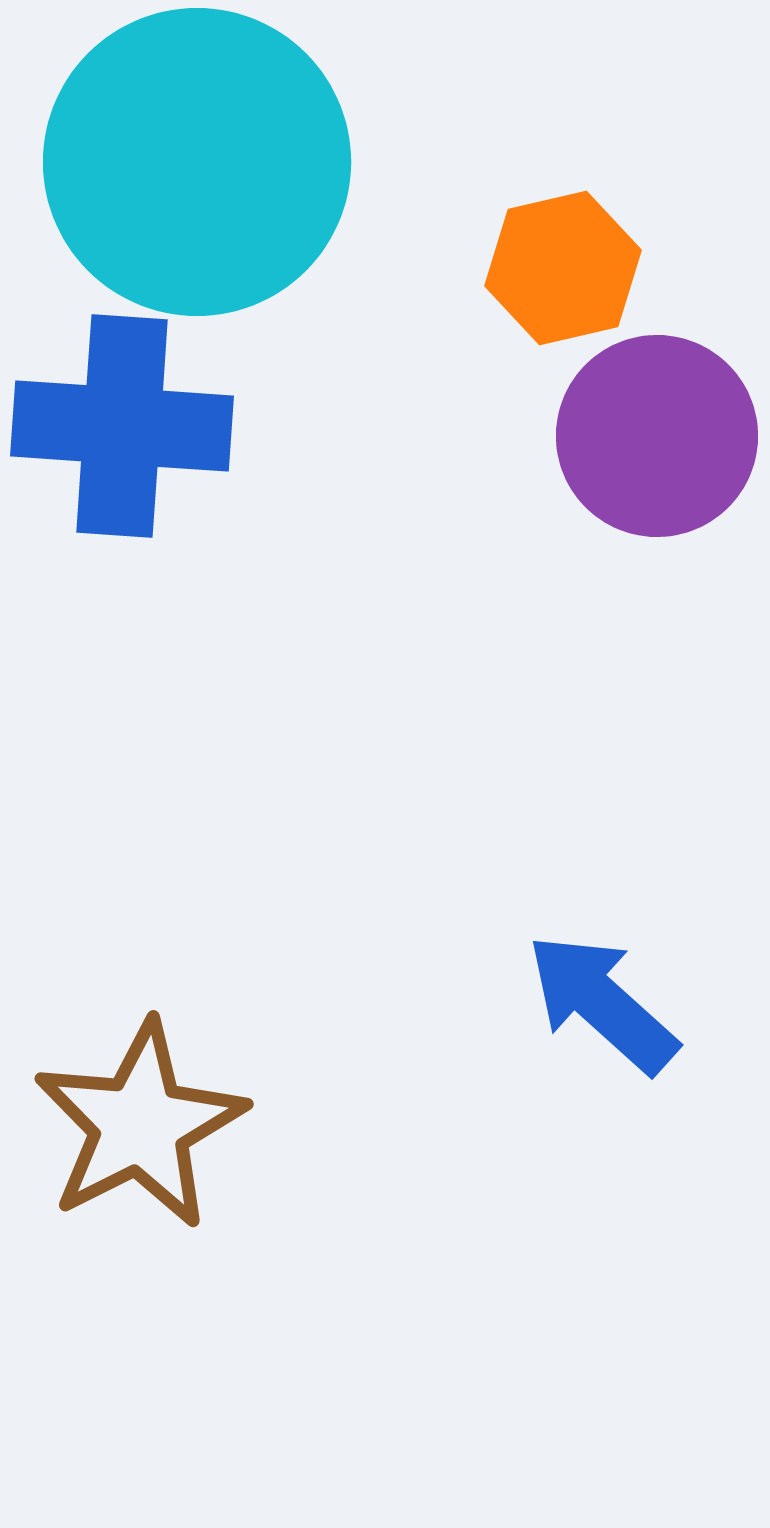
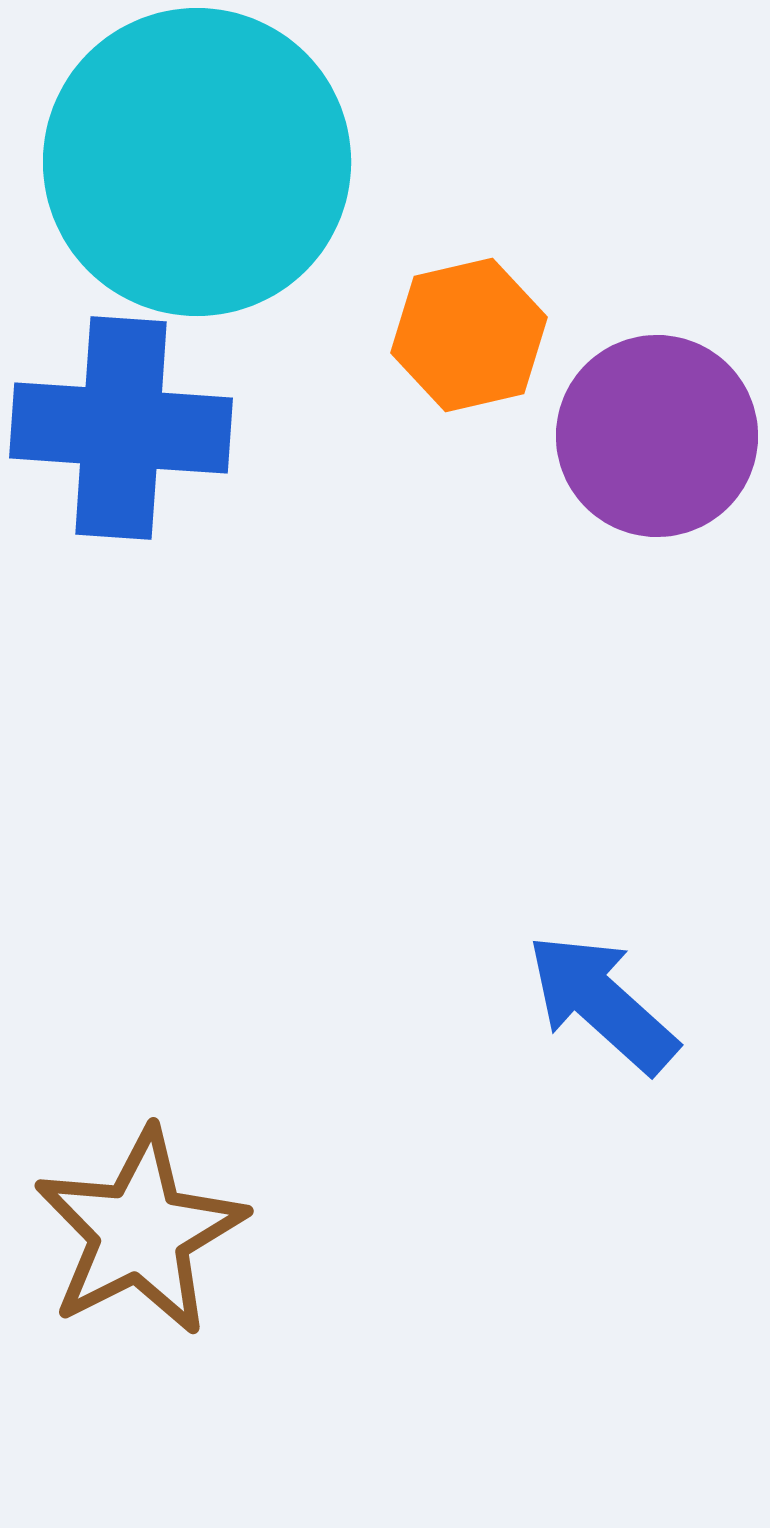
orange hexagon: moved 94 px left, 67 px down
blue cross: moved 1 px left, 2 px down
brown star: moved 107 px down
